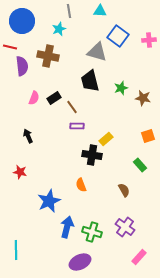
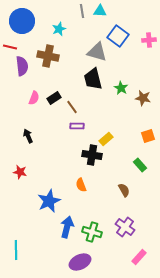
gray line: moved 13 px right
black trapezoid: moved 3 px right, 2 px up
green star: rotated 24 degrees counterclockwise
